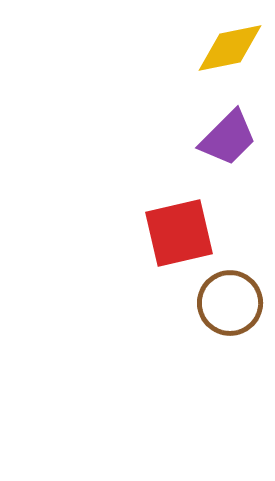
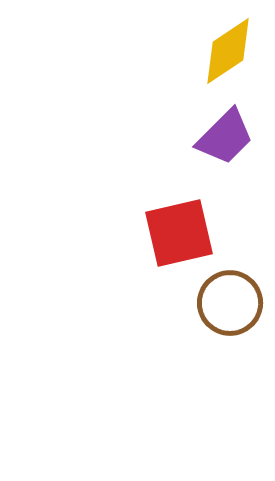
yellow diamond: moved 2 px left, 3 px down; rotated 22 degrees counterclockwise
purple trapezoid: moved 3 px left, 1 px up
